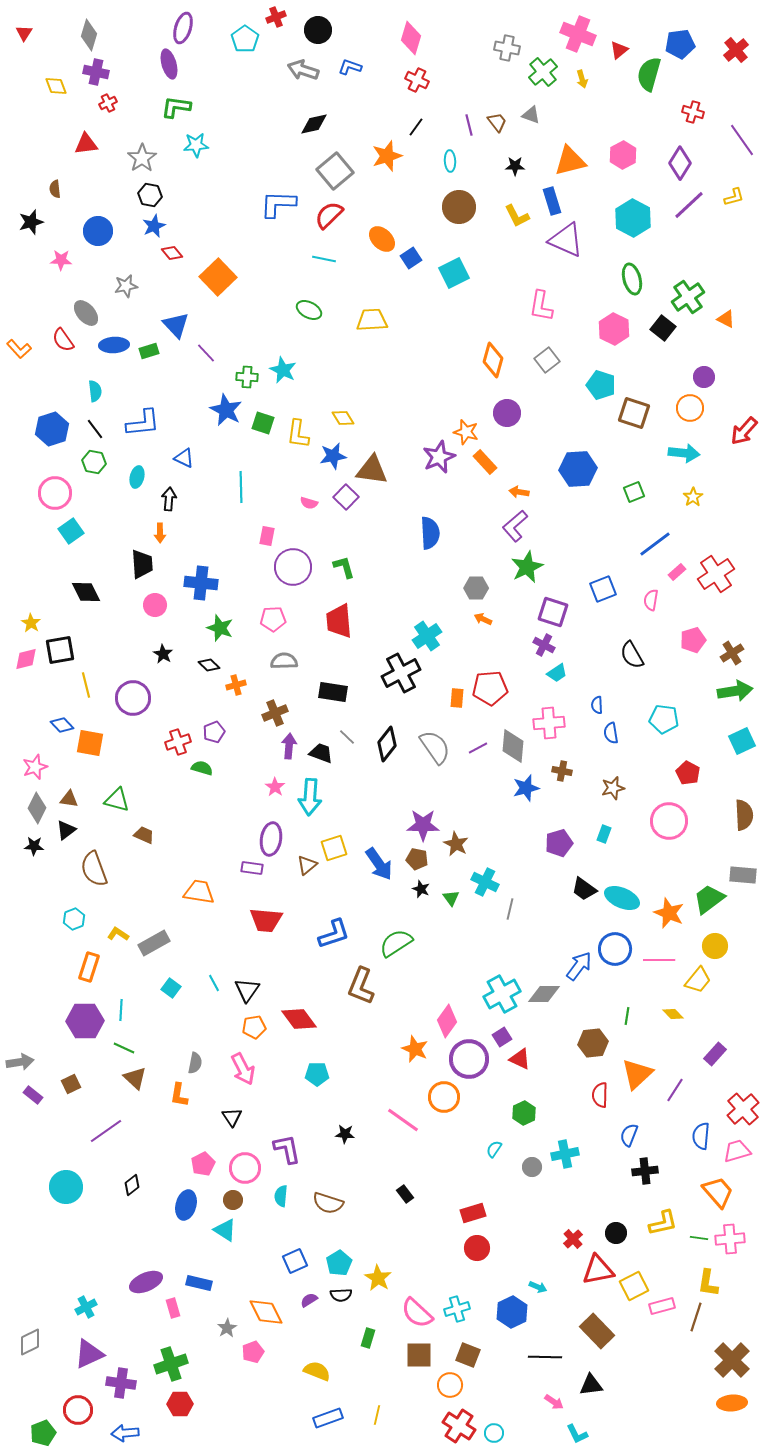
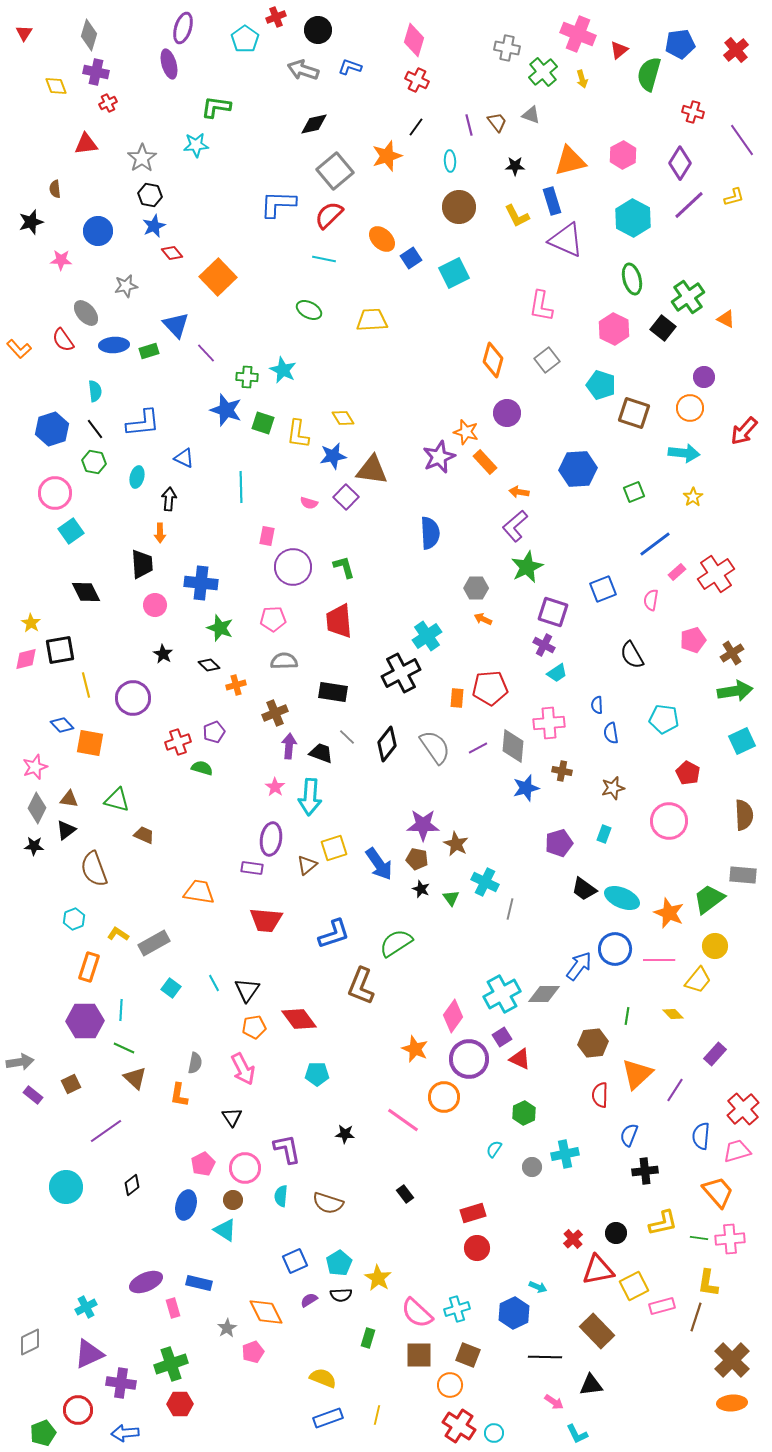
pink diamond at (411, 38): moved 3 px right, 2 px down
green L-shape at (176, 107): moved 40 px right
blue star at (226, 410): rotated 8 degrees counterclockwise
pink diamond at (447, 1021): moved 6 px right, 5 px up
blue hexagon at (512, 1312): moved 2 px right, 1 px down
yellow semicircle at (317, 1371): moved 6 px right, 7 px down
